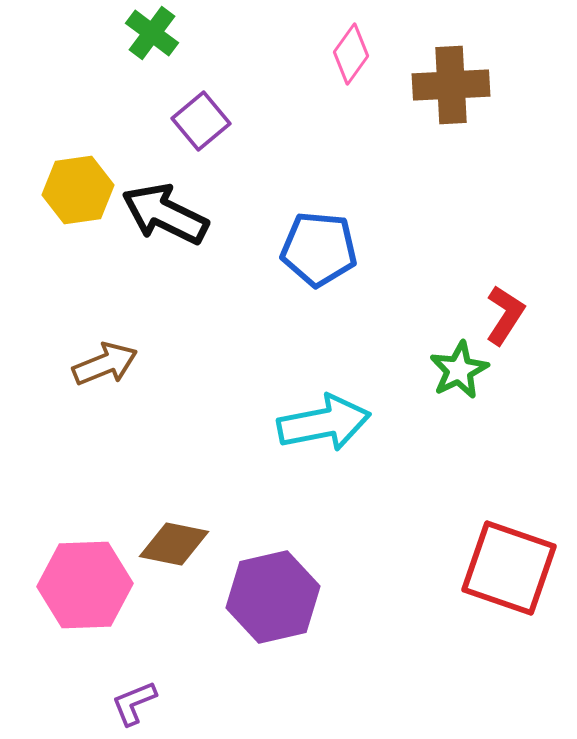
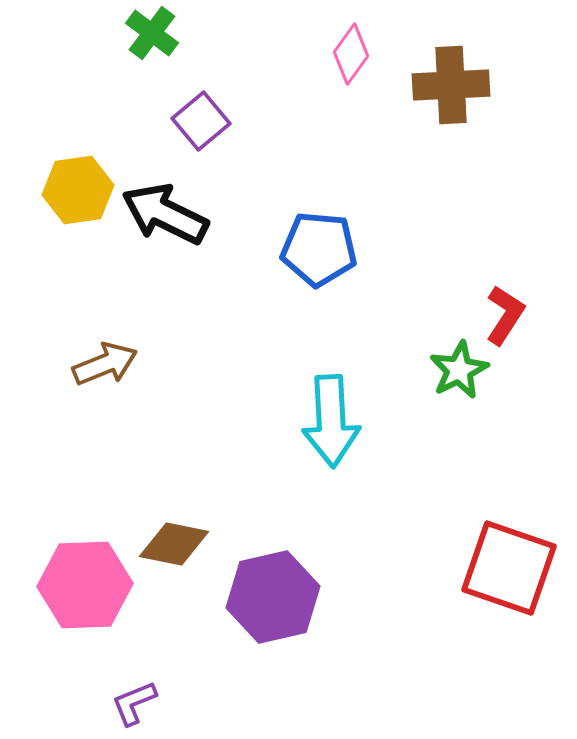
cyan arrow: moved 7 px right, 2 px up; rotated 98 degrees clockwise
